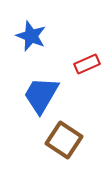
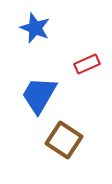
blue star: moved 4 px right, 8 px up
blue trapezoid: moved 2 px left
